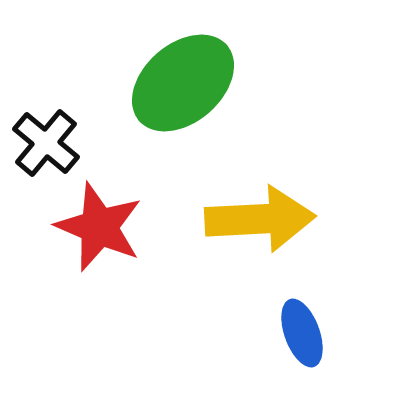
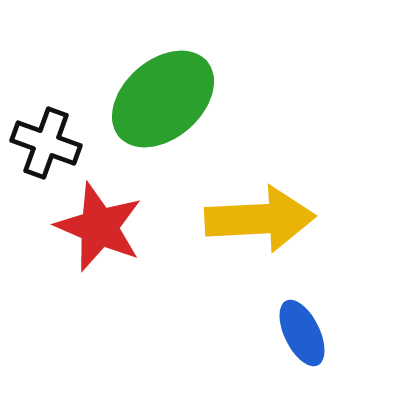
green ellipse: moved 20 px left, 16 px down
black cross: rotated 20 degrees counterclockwise
blue ellipse: rotated 6 degrees counterclockwise
